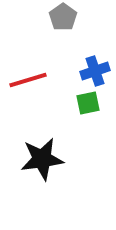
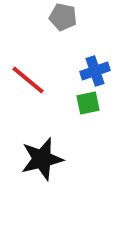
gray pentagon: rotated 24 degrees counterclockwise
red line: rotated 57 degrees clockwise
black star: rotated 6 degrees counterclockwise
